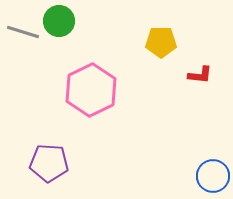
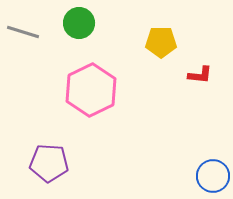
green circle: moved 20 px right, 2 px down
